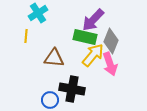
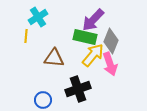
cyan cross: moved 4 px down
black cross: moved 6 px right; rotated 30 degrees counterclockwise
blue circle: moved 7 px left
